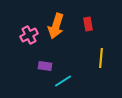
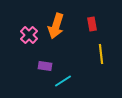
red rectangle: moved 4 px right
pink cross: rotated 18 degrees counterclockwise
yellow line: moved 4 px up; rotated 12 degrees counterclockwise
